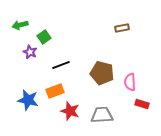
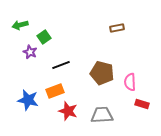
brown rectangle: moved 5 px left
red star: moved 2 px left
